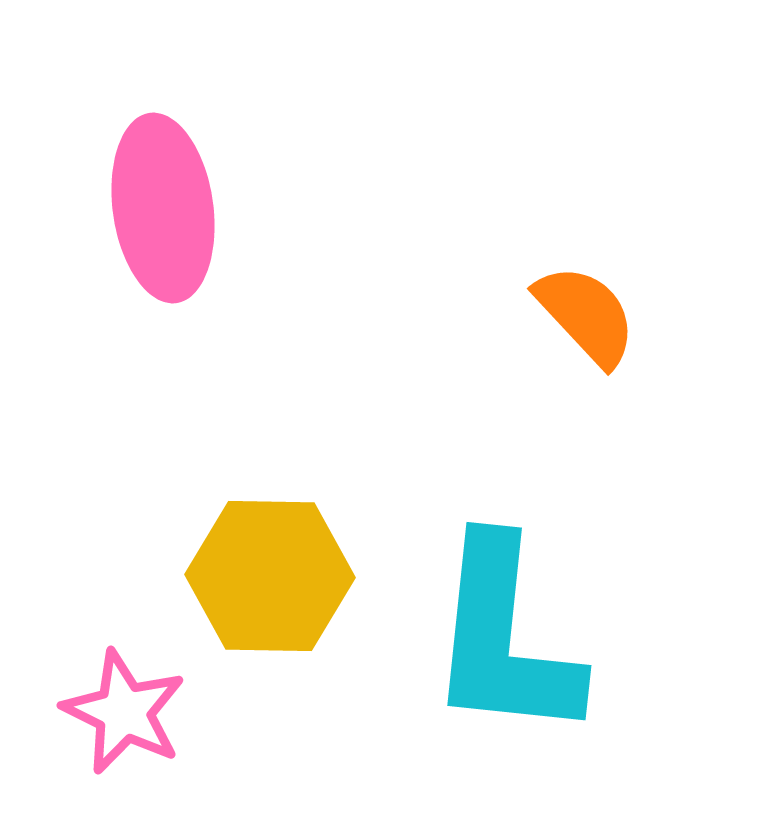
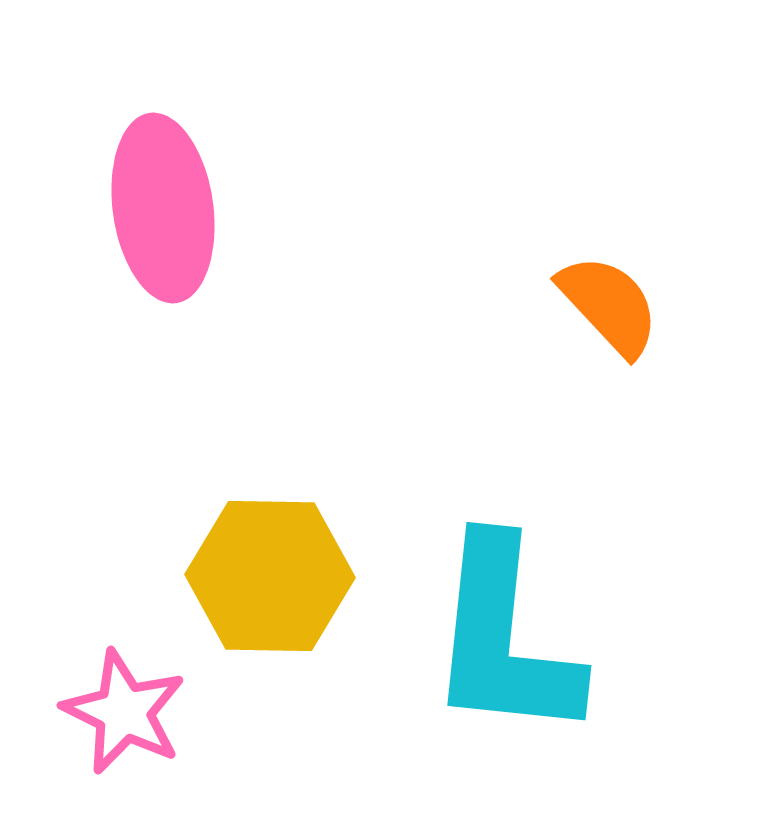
orange semicircle: moved 23 px right, 10 px up
